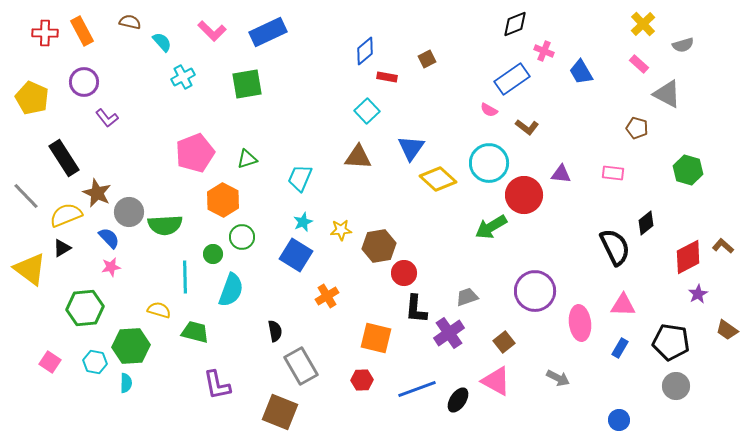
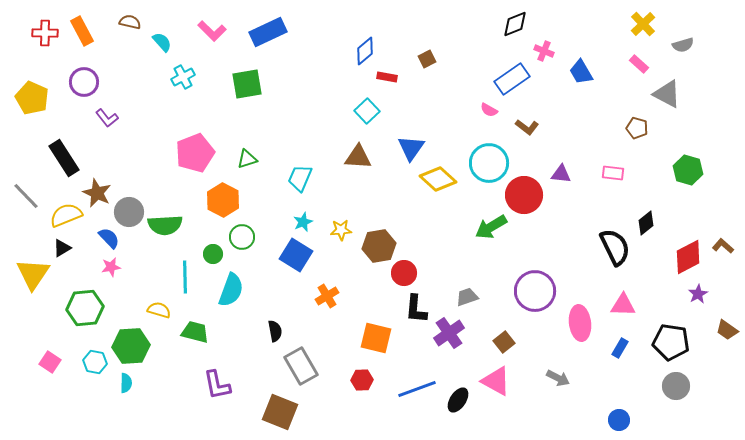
yellow triangle at (30, 269): moved 3 px right, 5 px down; rotated 27 degrees clockwise
